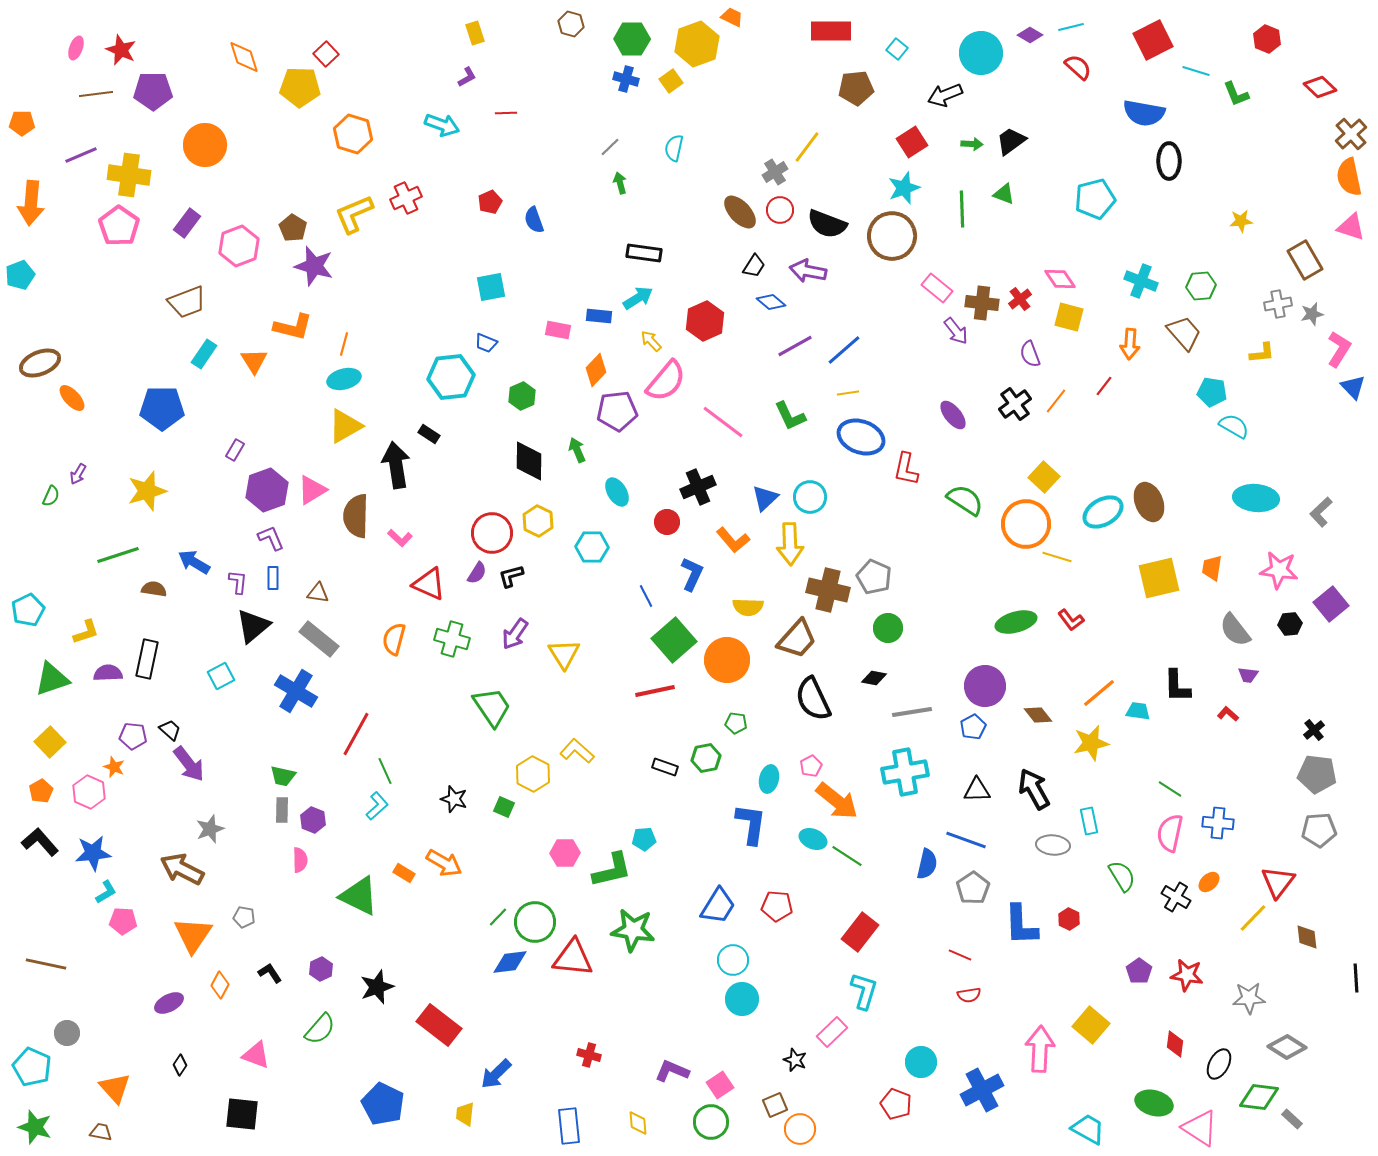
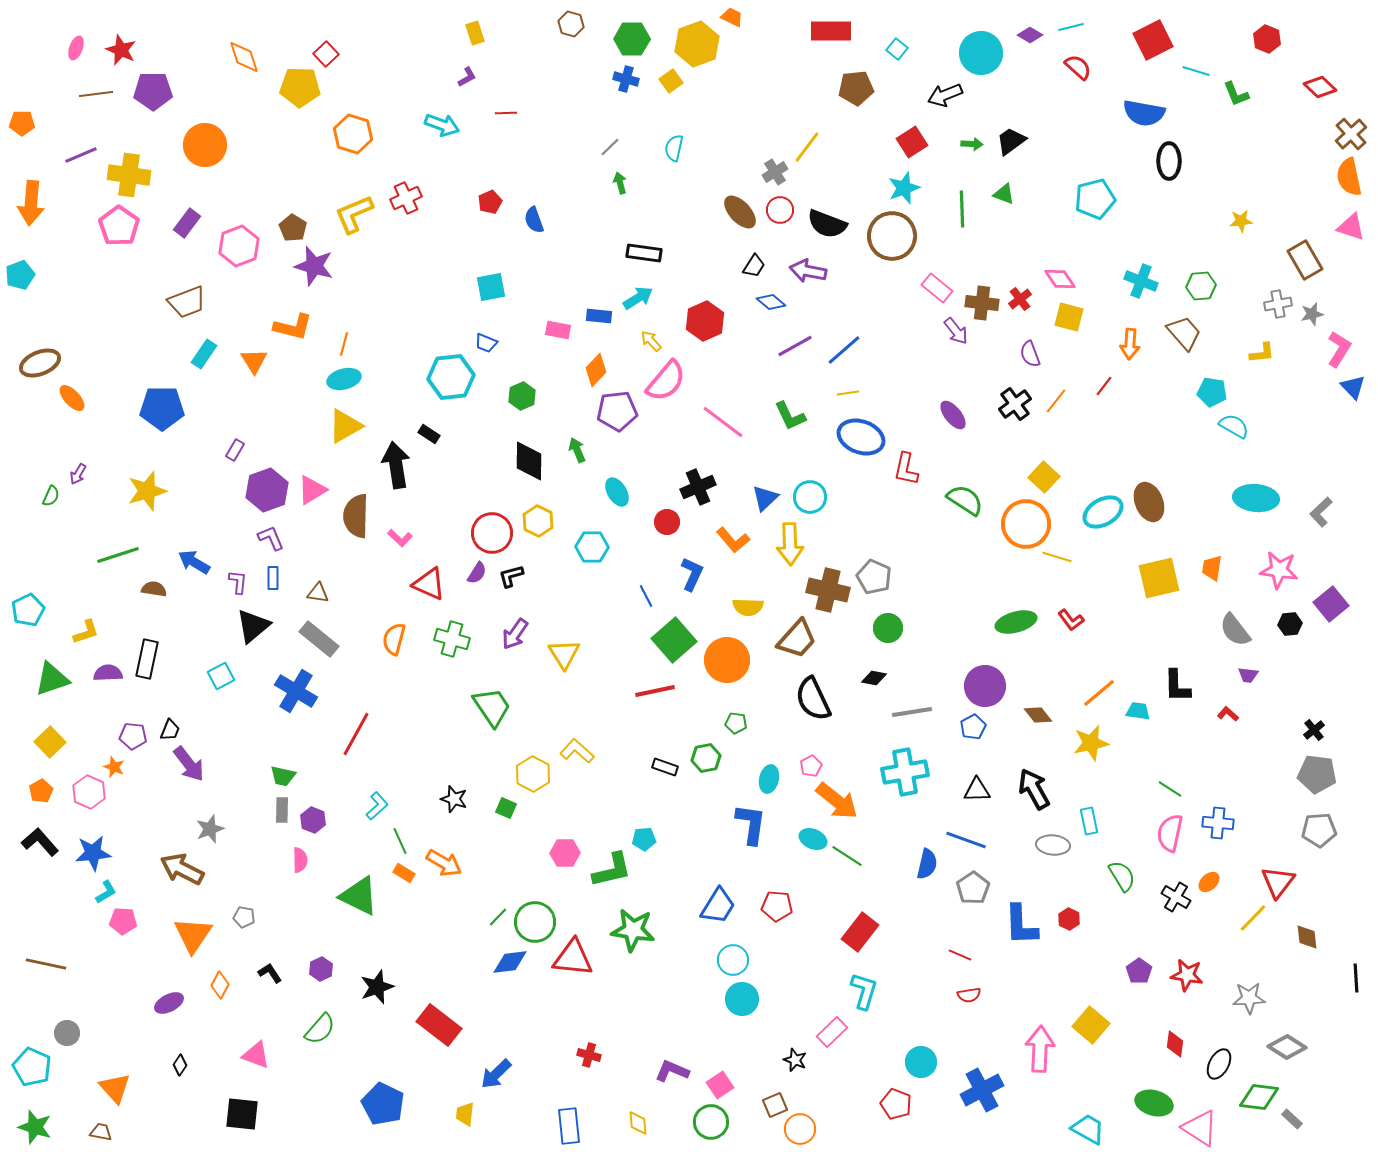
black trapezoid at (170, 730): rotated 70 degrees clockwise
green line at (385, 771): moved 15 px right, 70 px down
green square at (504, 807): moved 2 px right, 1 px down
